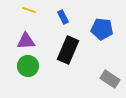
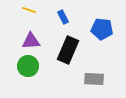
purple triangle: moved 5 px right
gray rectangle: moved 16 px left; rotated 30 degrees counterclockwise
